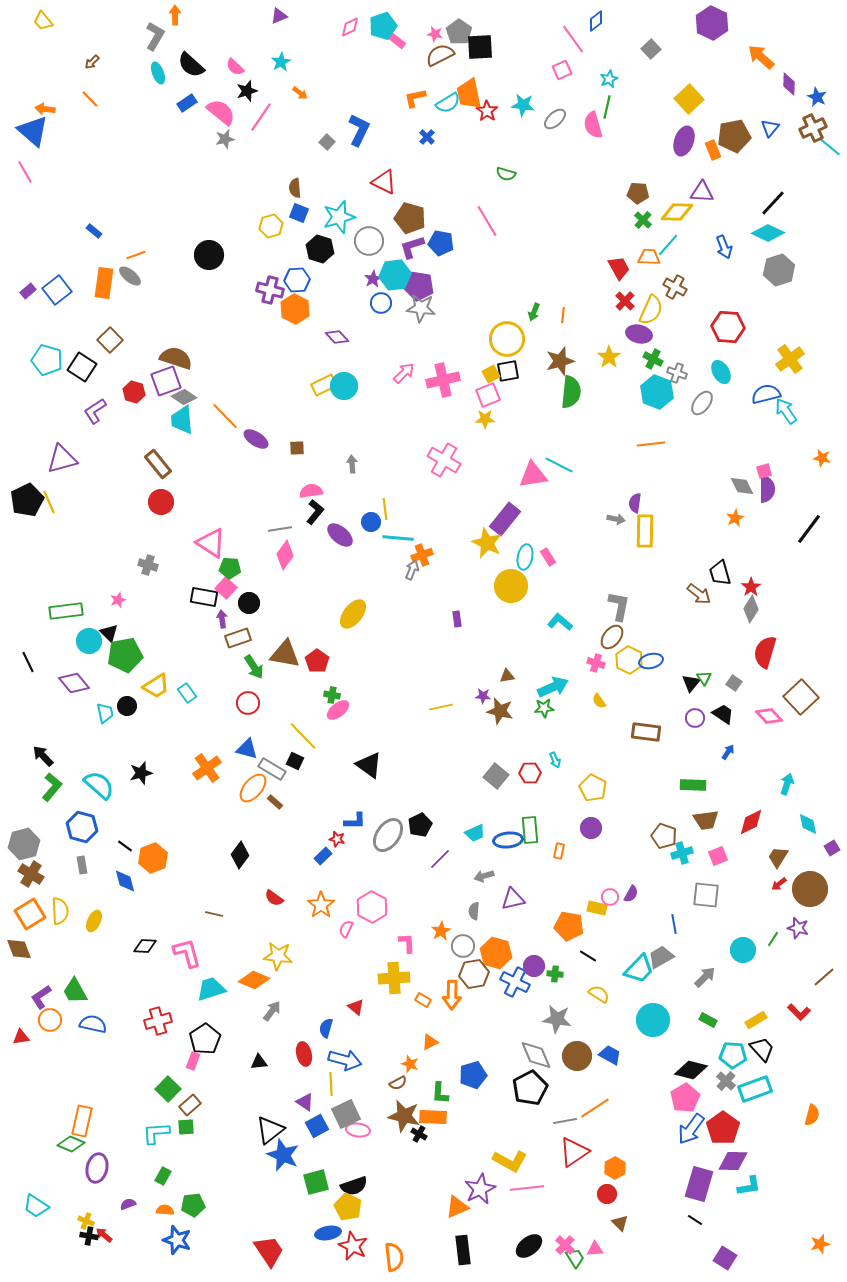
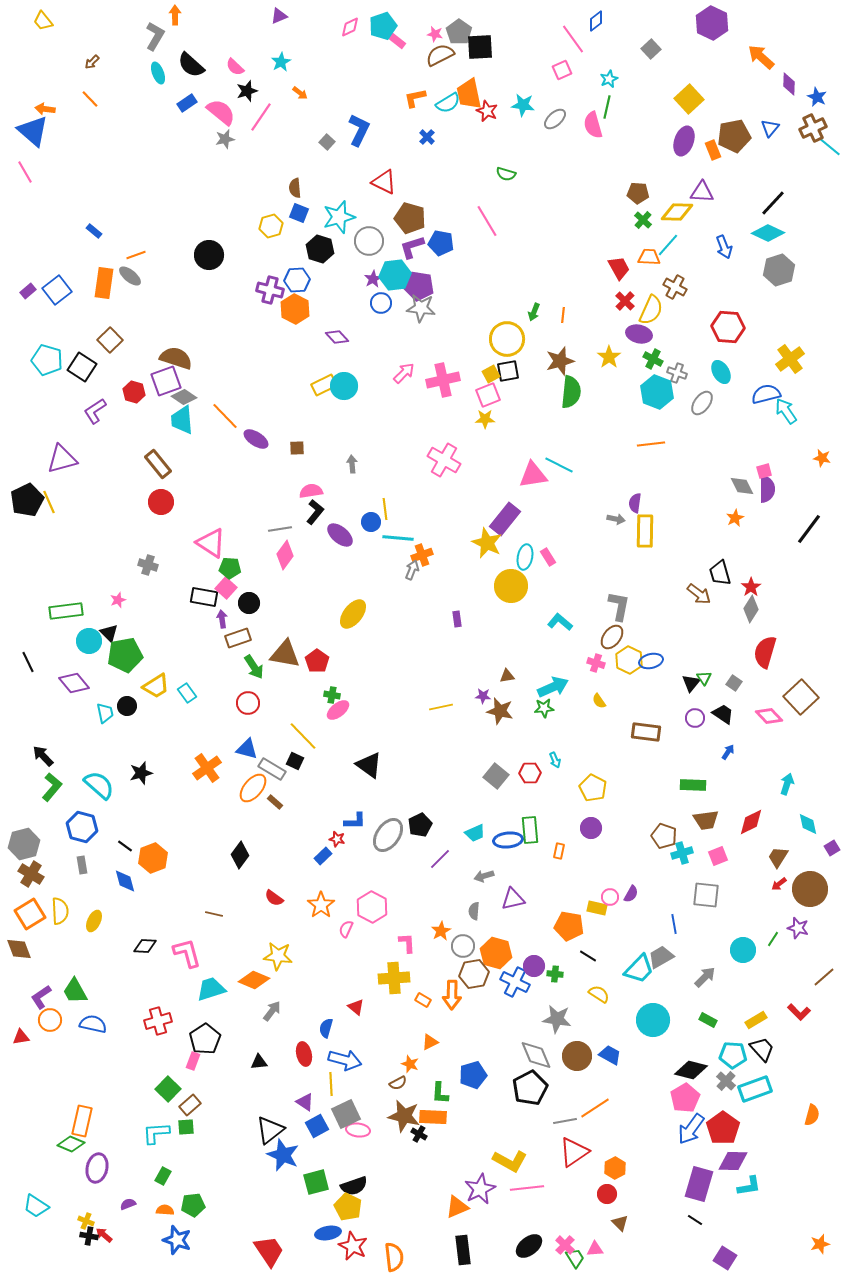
red star at (487, 111): rotated 10 degrees counterclockwise
